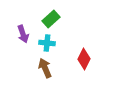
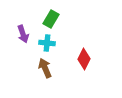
green rectangle: rotated 18 degrees counterclockwise
